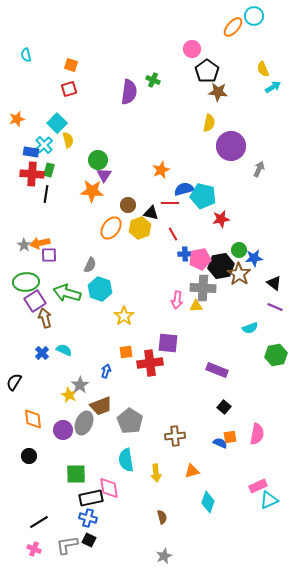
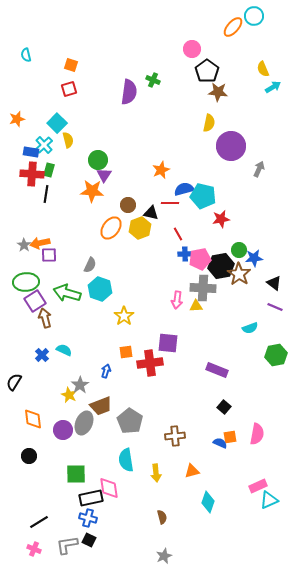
red line at (173, 234): moved 5 px right
blue cross at (42, 353): moved 2 px down
